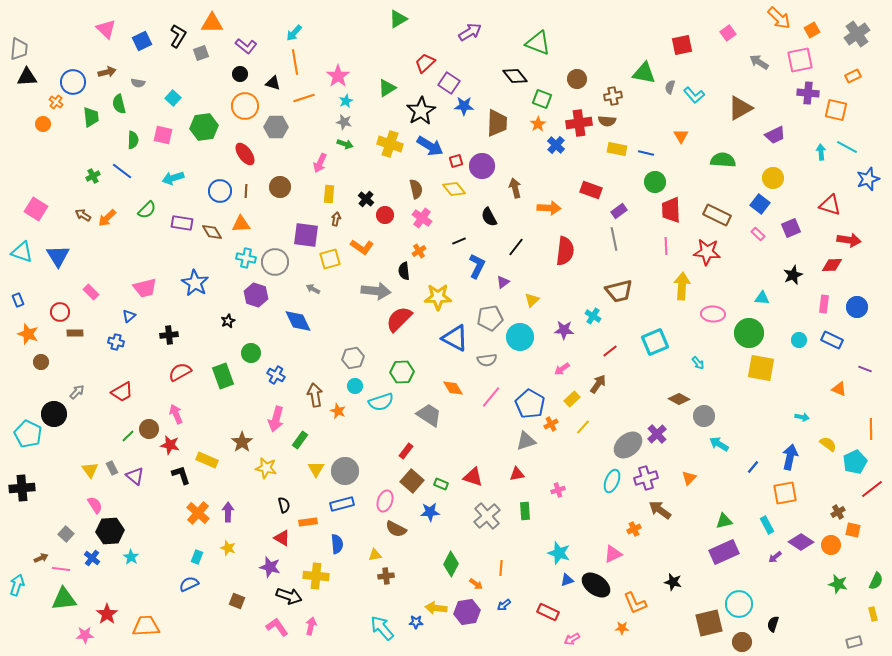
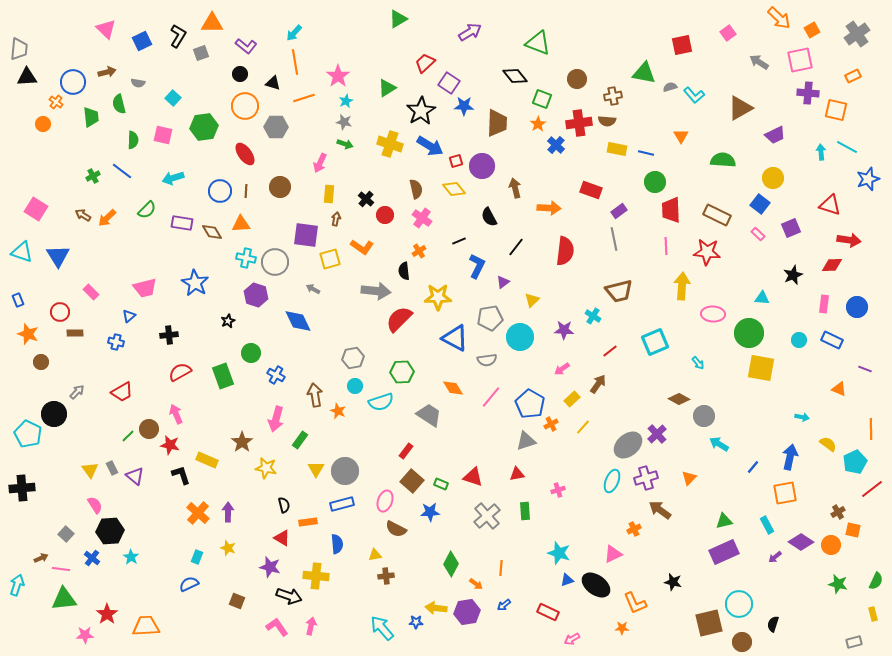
gray semicircle at (670, 87): rotated 56 degrees clockwise
